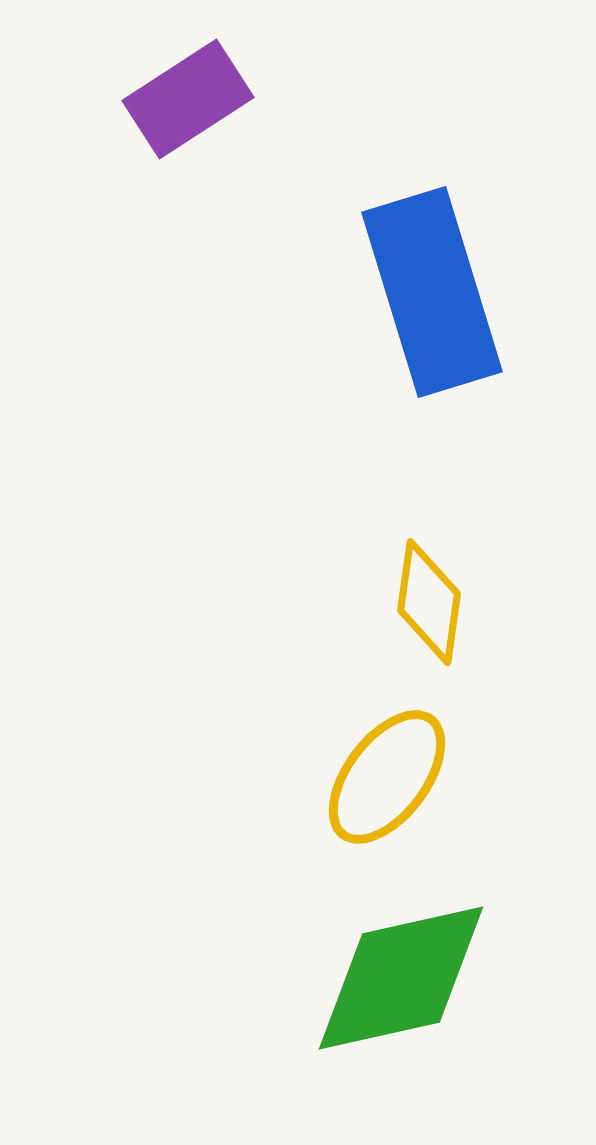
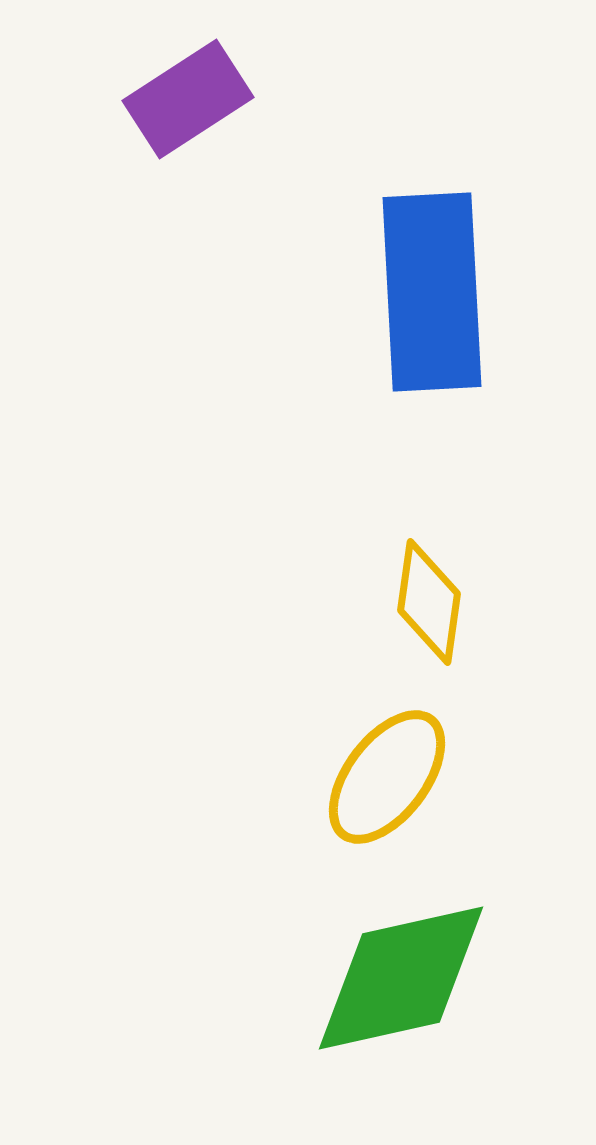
blue rectangle: rotated 14 degrees clockwise
